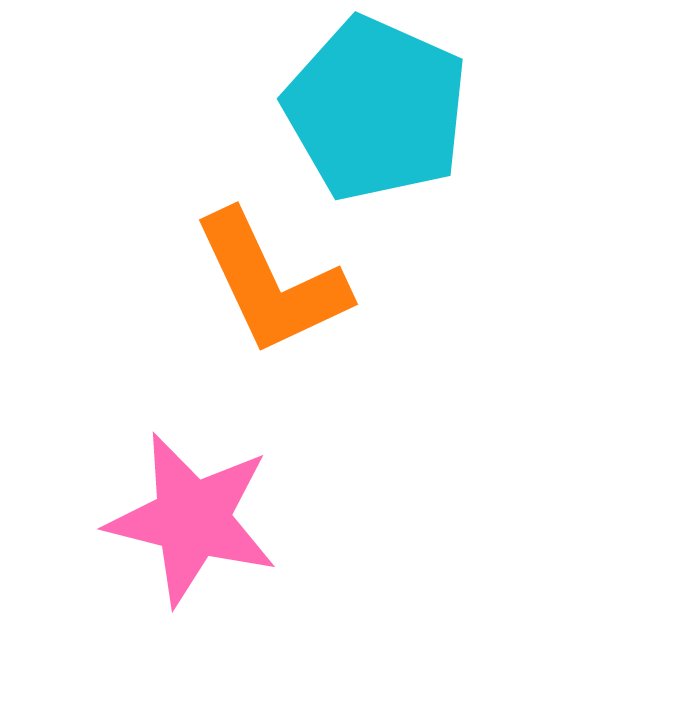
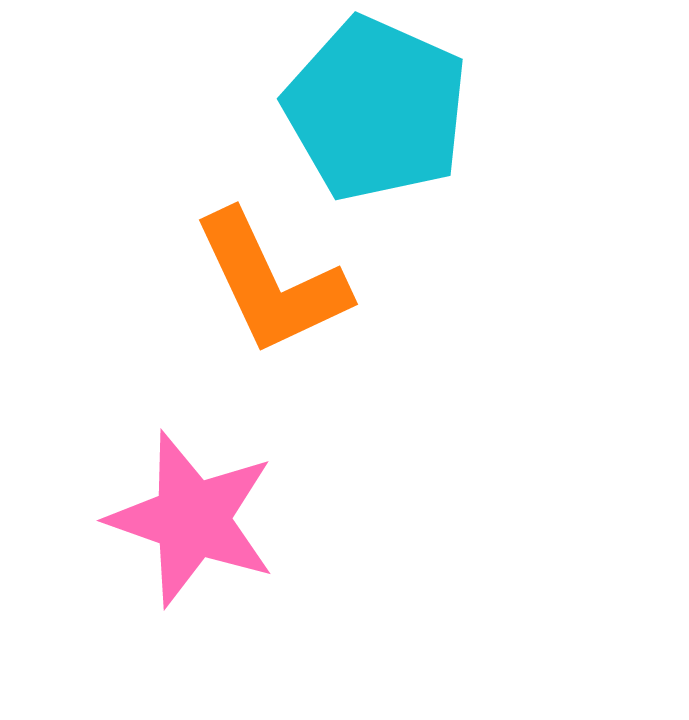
pink star: rotated 5 degrees clockwise
